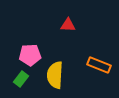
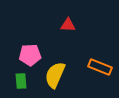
orange rectangle: moved 1 px right, 2 px down
yellow semicircle: rotated 20 degrees clockwise
green rectangle: moved 2 px down; rotated 42 degrees counterclockwise
